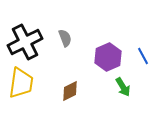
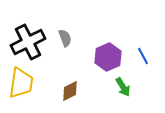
black cross: moved 3 px right
